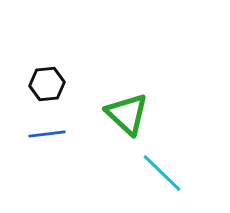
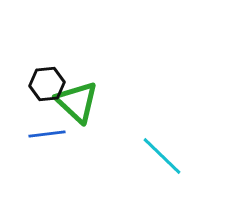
green triangle: moved 50 px left, 12 px up
cyan line: moved 17 px up
